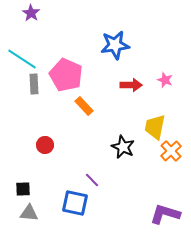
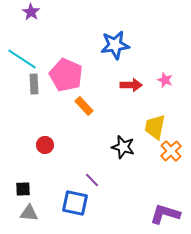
purple star: moved 1 px up
black star: rotated 10 degrees counterclockwise
